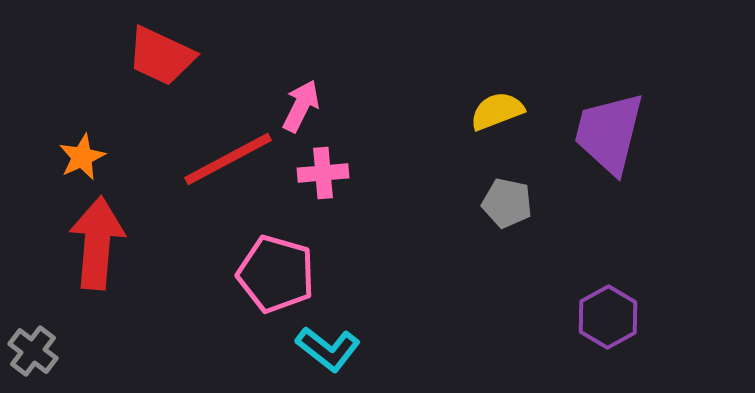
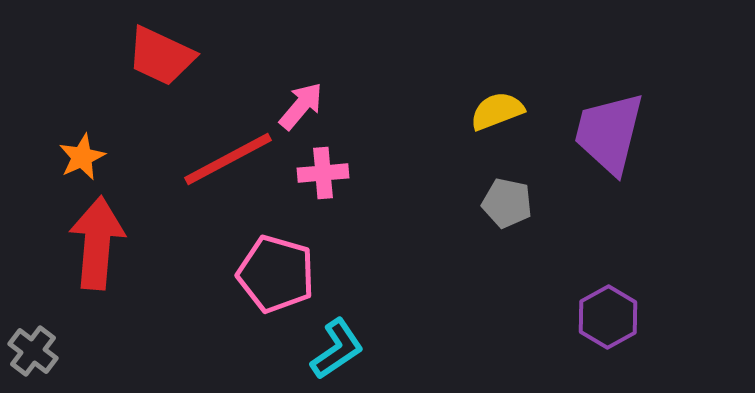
pink arrow: rotated 14 degrees clockwise
cyan L-shape: moved 9 px right; rotated 72 degrees counterclockwise
